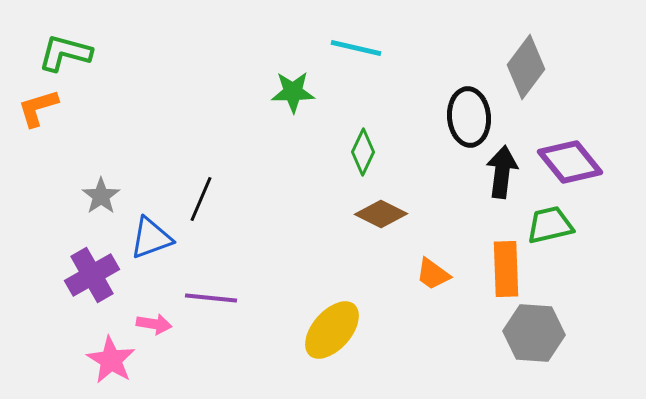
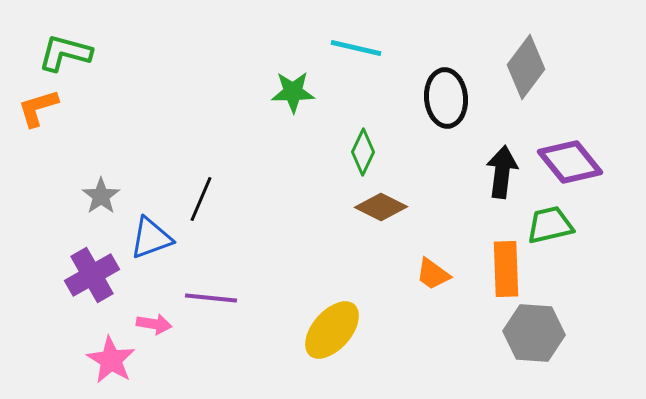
black ellipse: moved 23 px left, 19 px up
brown diamond: moved 7 px up
